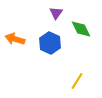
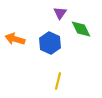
purple triangle: moved 4 px right
yellow line: moved 19 px left; rotated 18 degrees counterclockwise
